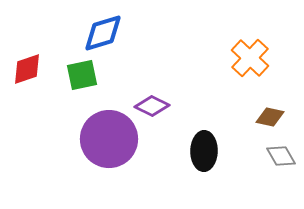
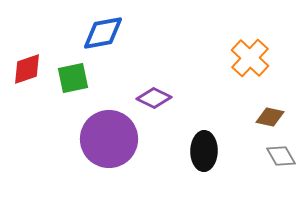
blue diamond: rotated 6 degrees clockwise
green square: moved 9 px left, 3 px down
purple diamond: moved 2 px right, 8 px up
